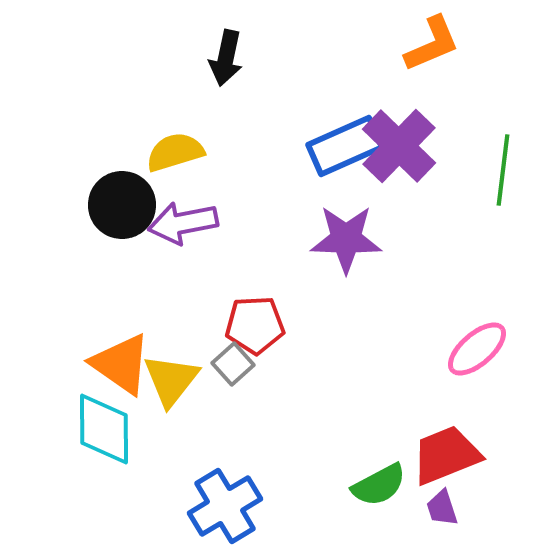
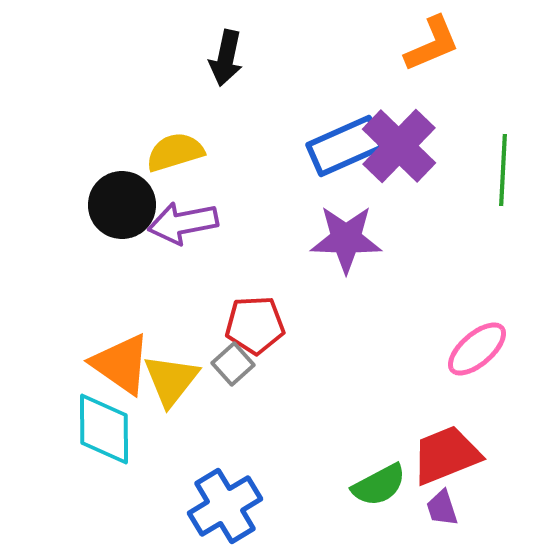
green line: rotated 4 degrees counterclockwise
